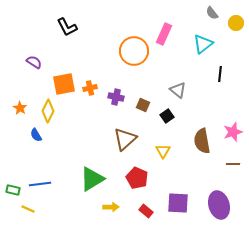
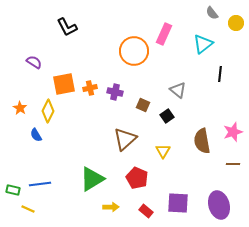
purple cross: moved 1 px left, 5 px up
